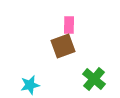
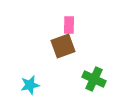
green cross: rotated 15 degrees counterclockwise
